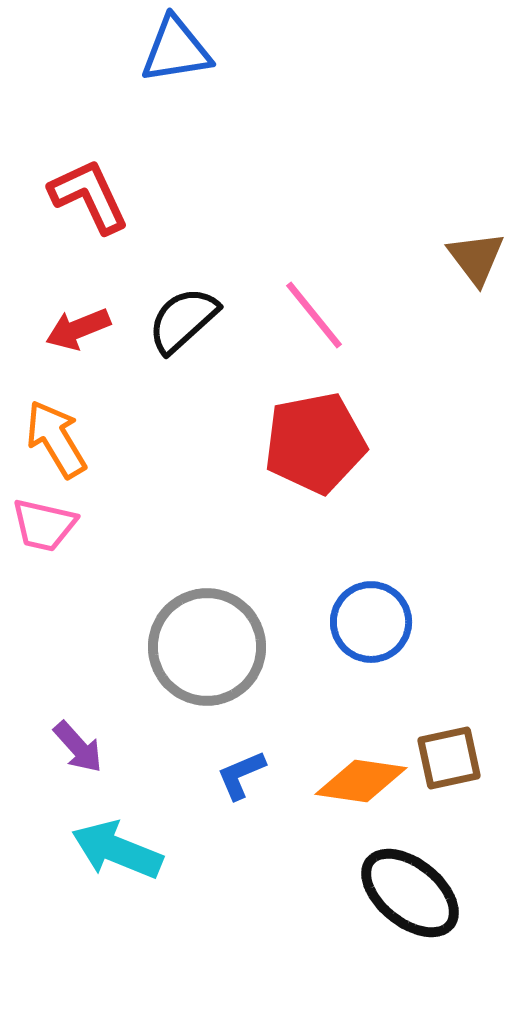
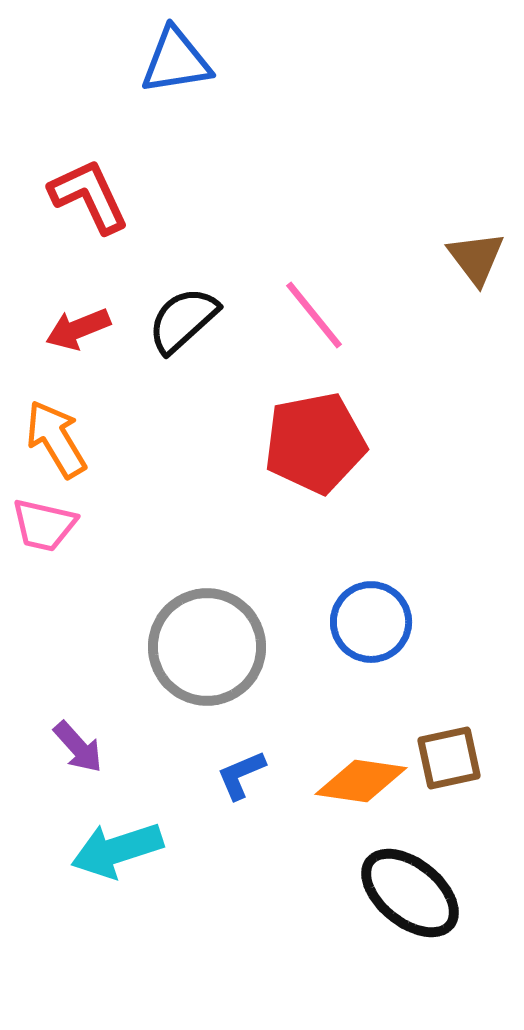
blue triangle: moved 11 px down
cyan arrow: rotated 40 degrees counterclockwise
